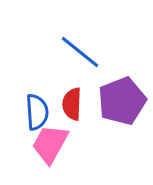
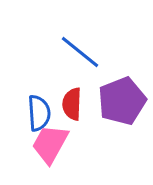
blue semicircle: moved 2 px right, 1 px down
